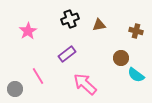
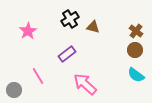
black cross: rotated 12 degrees counterclockwise
brown triangle: moved 6 px left, 2 px down; rotated 24 degrees clockwise
brown cross: rotated 24 degrees clockwise
brown circle: moved 14 px right, 8 px up
gray circle: moved 1 px left, 1 px down
